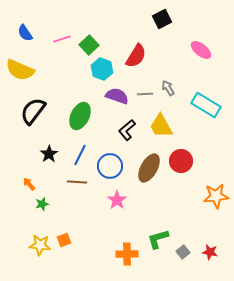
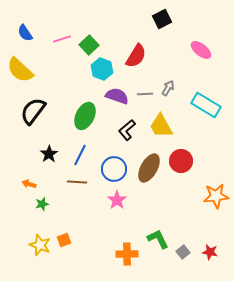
yellow semicircle: rotated 20 degrees clockwise
gray arrow: rotated 63 degrees clockwise
green ellipse: moved 5 px right
blue circle: moved 4 px right, 3 px down
orange arrow: rotated 32 degrees counterclockwise
green L-shape: rotated 80 degrees clockwise
yellow star: rotated 15 degrees clockwise
